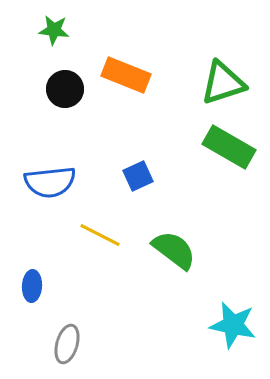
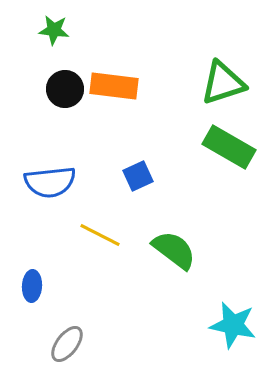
orange rectangle: moved 12 px left, 11 px down; rotated 15 degrees counterclockwise
gray ellipse: rotated 21 degrees clockwise
